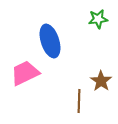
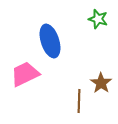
green star: rotated 24 degrees clockwise
pink trapezoid: moved 1 px down
brown star: moved 2 px down
